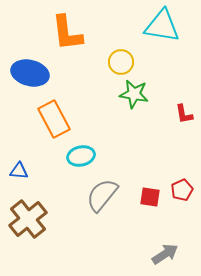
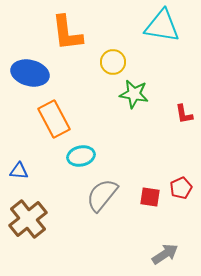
yellow circle: moved 8 px left
red pentagon: moved 1 px left, 2 px up
